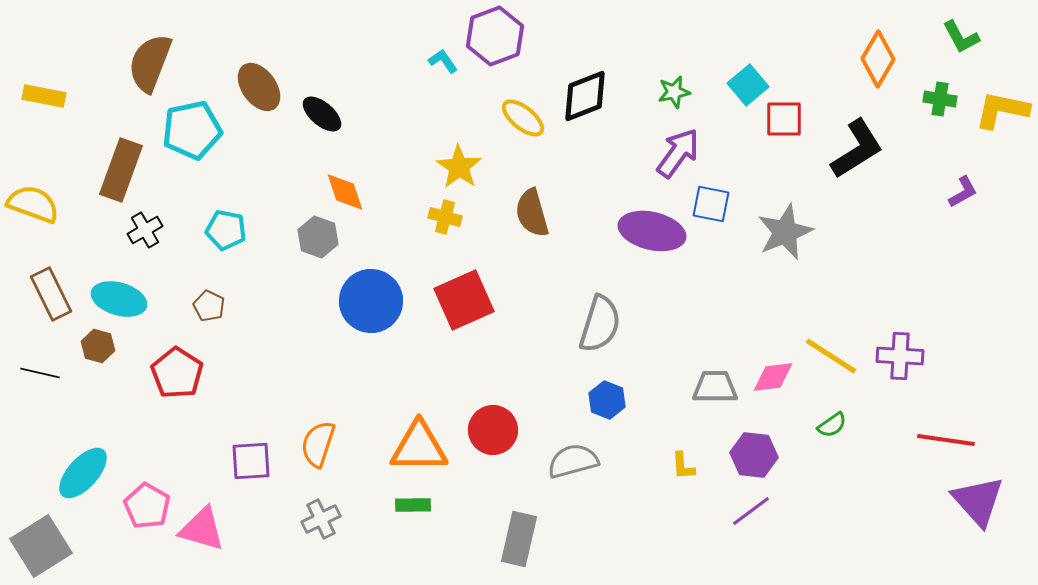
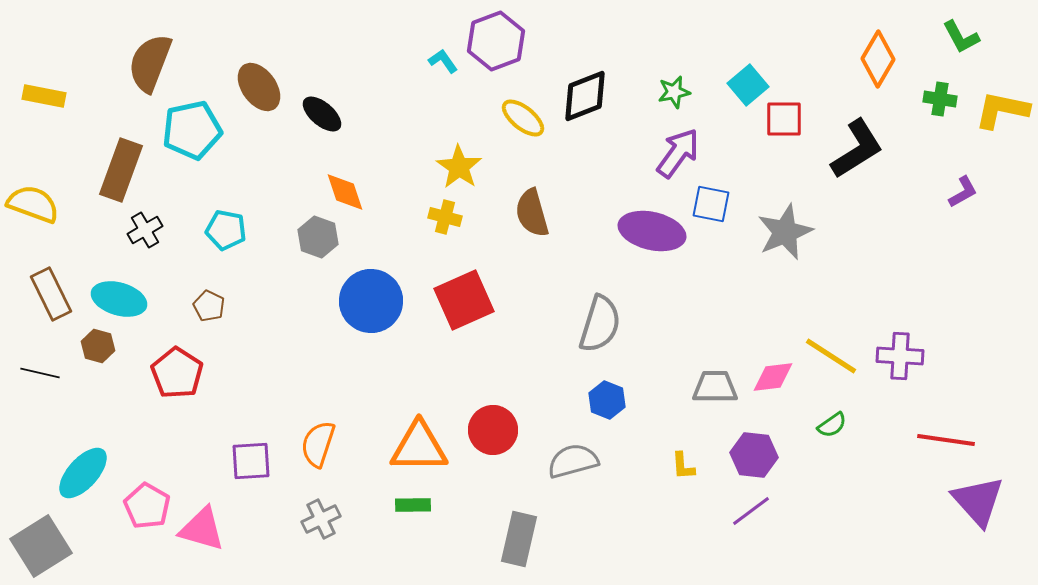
purple hexagon at (495, 36): moved 1 px right, 5 px down
